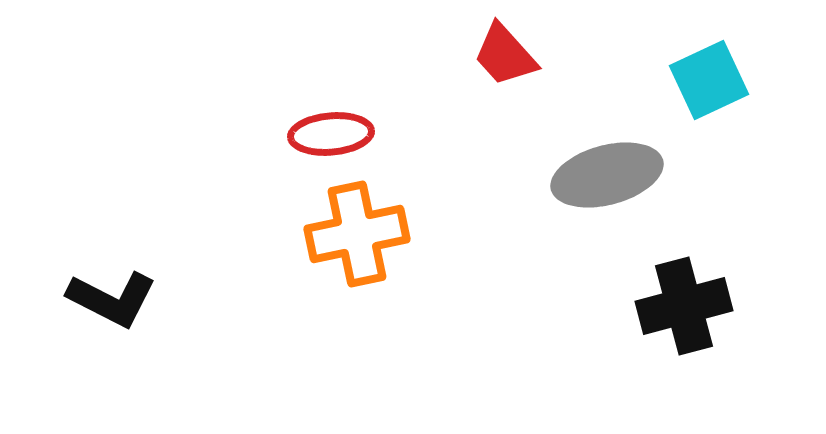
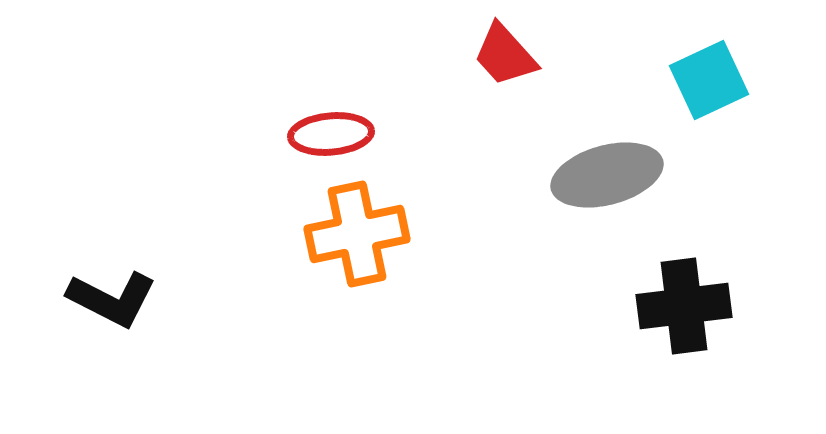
black cross: rotated 8 degrees clockwise
